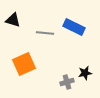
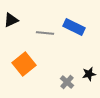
black triangle: moved 2 px left; rotated 42 degrees counterclockwise
orange square: rotated 15 degrees counterclockwise
black star: moved 4 px right, 1 px down
gray cross: rotated 32 degrees counterclockwise
